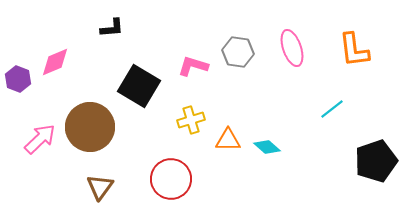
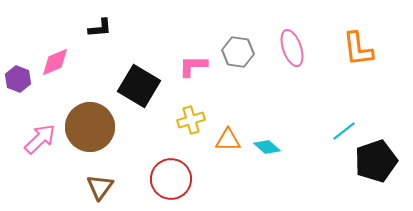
black L-shape: moved 12 px left
orange L-shape: moved 4 px right, 1 px up
pink L-shape: rotated 16 degrees counterclockwise
cyan line: moved 12 px right, 22 px down
